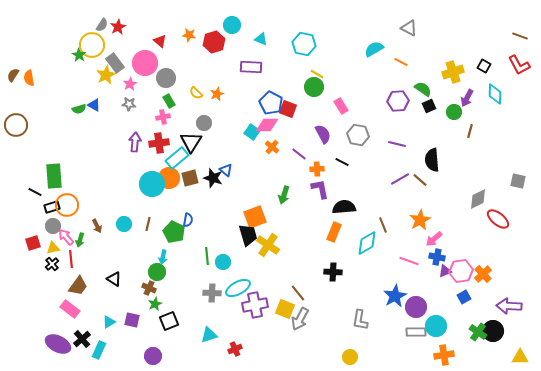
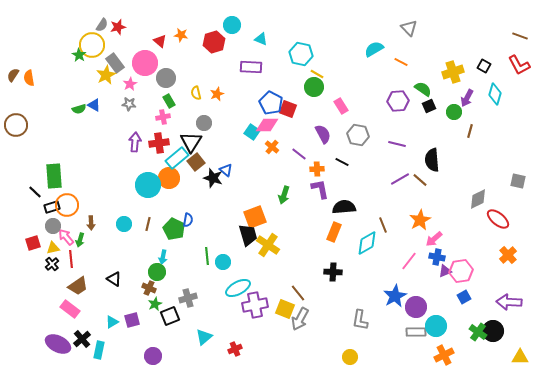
red star at (118, 27): rotated 14 degrees clockwise
gray triangle at (409, 28): rotated 18 degrees clockwise
orange star at (189, 35): moved 8 px left
cyan hexagon at (304, 44): moved 3 px left, 10 px down
yellow semicircle at (196, 93): rotated 32 degrees clockwise
cyan diamond at (495, 94): rotated 15 degrees clockwise
brown square at (190, 178): moved 6 px right, 16 px up; rotated 24 degrees counterclockwise
cyan circle at (152, 184): moved 4 px left, 1 px down
black line at (35, 192): rotated 16 degrees clockwise
brown arrow at (97, 226): moved 6 px left, 3 px up; rotated 24 degrees clockwise
green pentagon at (174, 232): moved 3 px up
pink line at (409, 261): rotated 72 degrees counterclockwise
orange cross at (483, 274): moved 25 px right, 19 px up
brown trapezoid at (78, 286): rotated 20 degrees clockwise
gray cross at (212, 293): moved 24 px left, 5 px down; rotated 18 degrees counterclockwise
purple arrow at (509, 306): moved 4 px up
purple square at (132, 320): rotated 28 degrees counterclockwise
black square at (169, 321): moved 1 px right, 5 px up
cyan triangle at (109, 322): moved 3 px right
cyan triangle at (209, 335): moved 5 px left, 2 px down; rotated 24 degrees counterclockwise
cyan rectangle at (99, 350): rotated 12 degrees counterclockwise
orange cross at (444, 355): rotated 18 degrees counterclockwise
